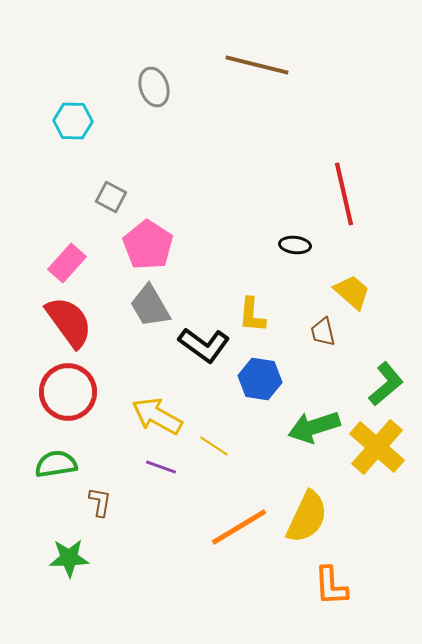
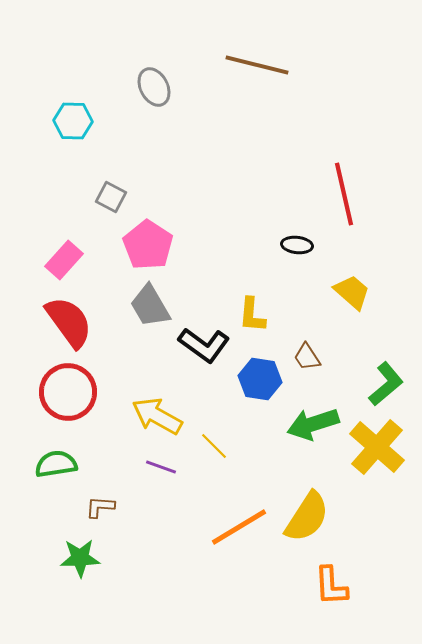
gray ellipse: rotated 9 degrees counterclockwise
black ellipse: moved 2 px right
pink rectangle: moved 3 px left, 3 px up
brown trapezoid: moved 16 px left, 25 px down; rotated 20 degrees counterclockwise
green arrow: moved 1 px left, 3 px up
yellow line: rotated 12 degrees clockwise
brown L-shape: moved 5 px down; rotated 96 degrees counterclockwise
yellow semicircle: rotated 8 degrees clockwise
green star: moved 11 px right
